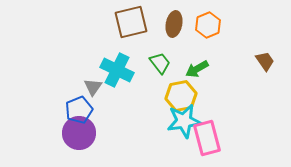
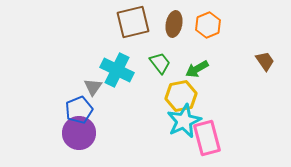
brown square: moved 2 px right
cyan star: rotated 16 degrees counterclockwise
